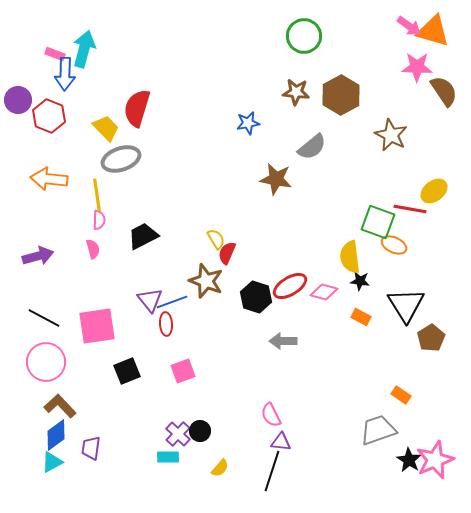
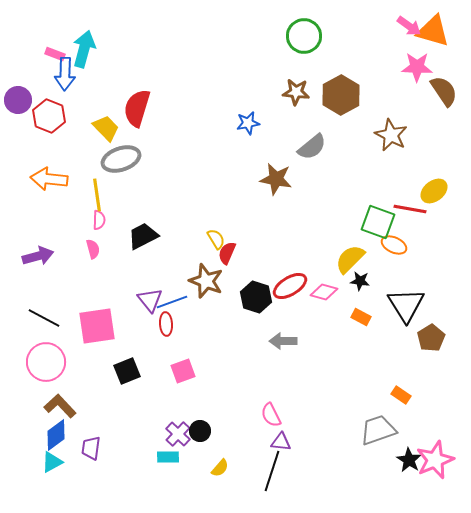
yellow semicircle at (350, 257): moved 2 px down; rotated 52 degrees clockwise
